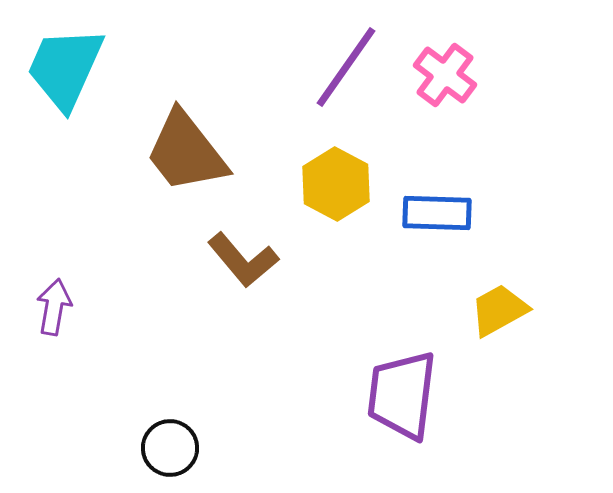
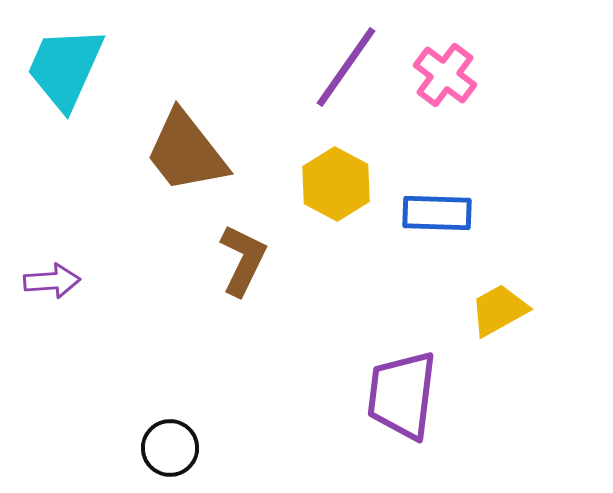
brown L-shape: rotated 114 degrees counterclockwise
purple arrow: moved 2 px left, 26 px up; rotated 76 degrees clockwise
